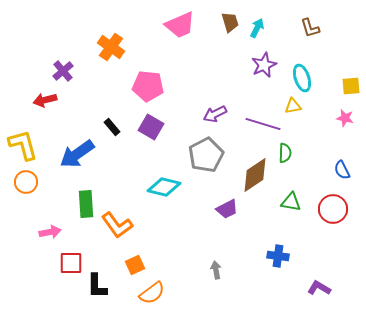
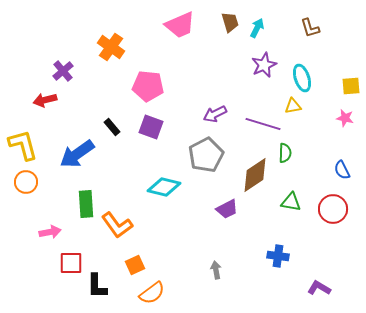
purple square: rotated 10 degrees counterclockwise
